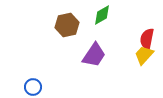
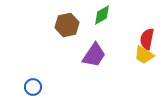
yellow trapezoid: rotated 100 degrees counterclockwise
